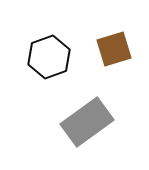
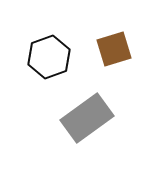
gray rectangle: moved 4 px up
